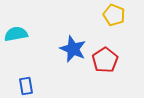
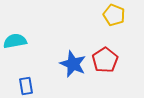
cyan semicircle: moved 1 px left, 7 px down
blue star: moved 15 px down
